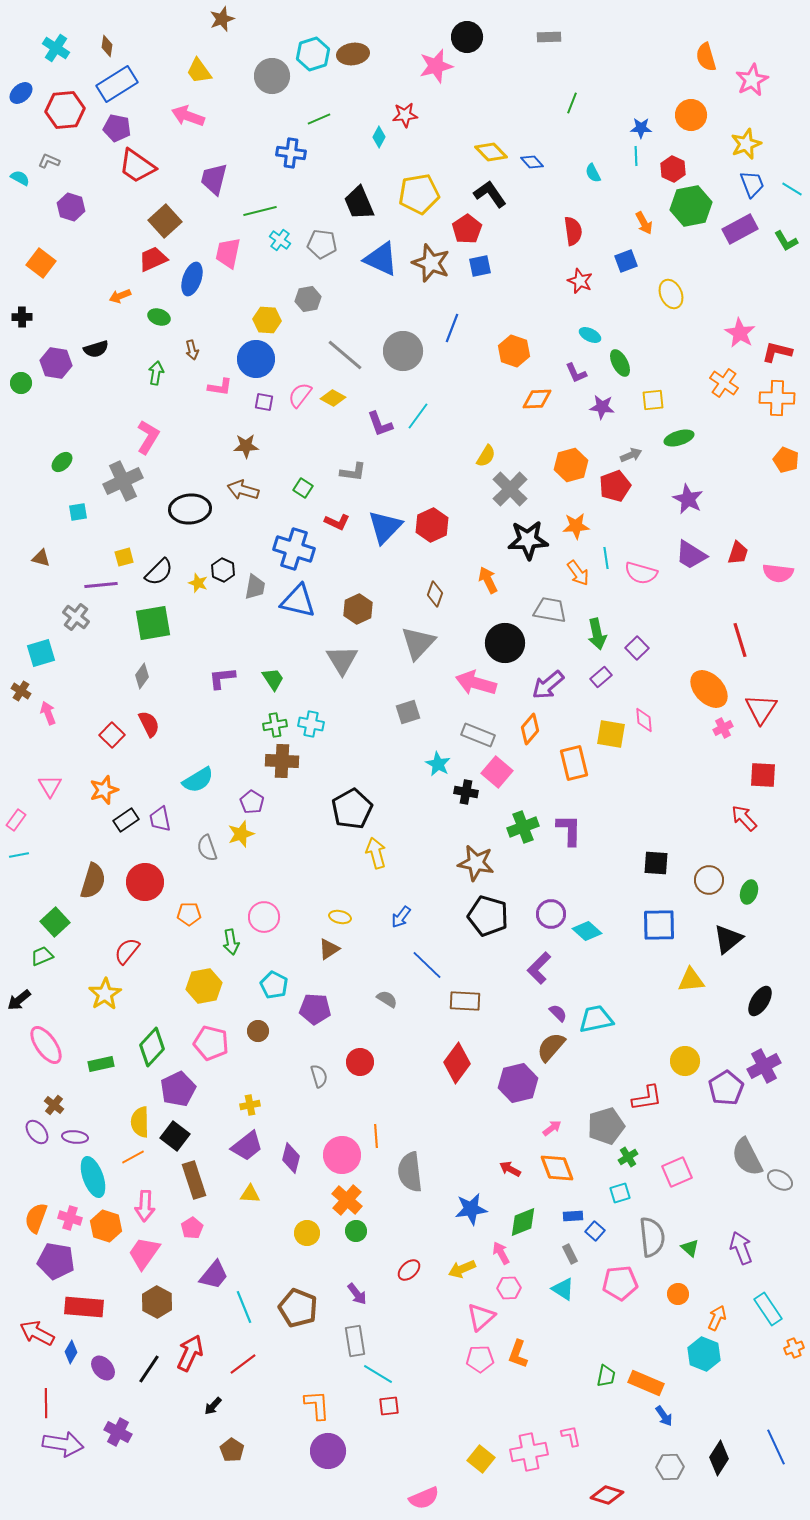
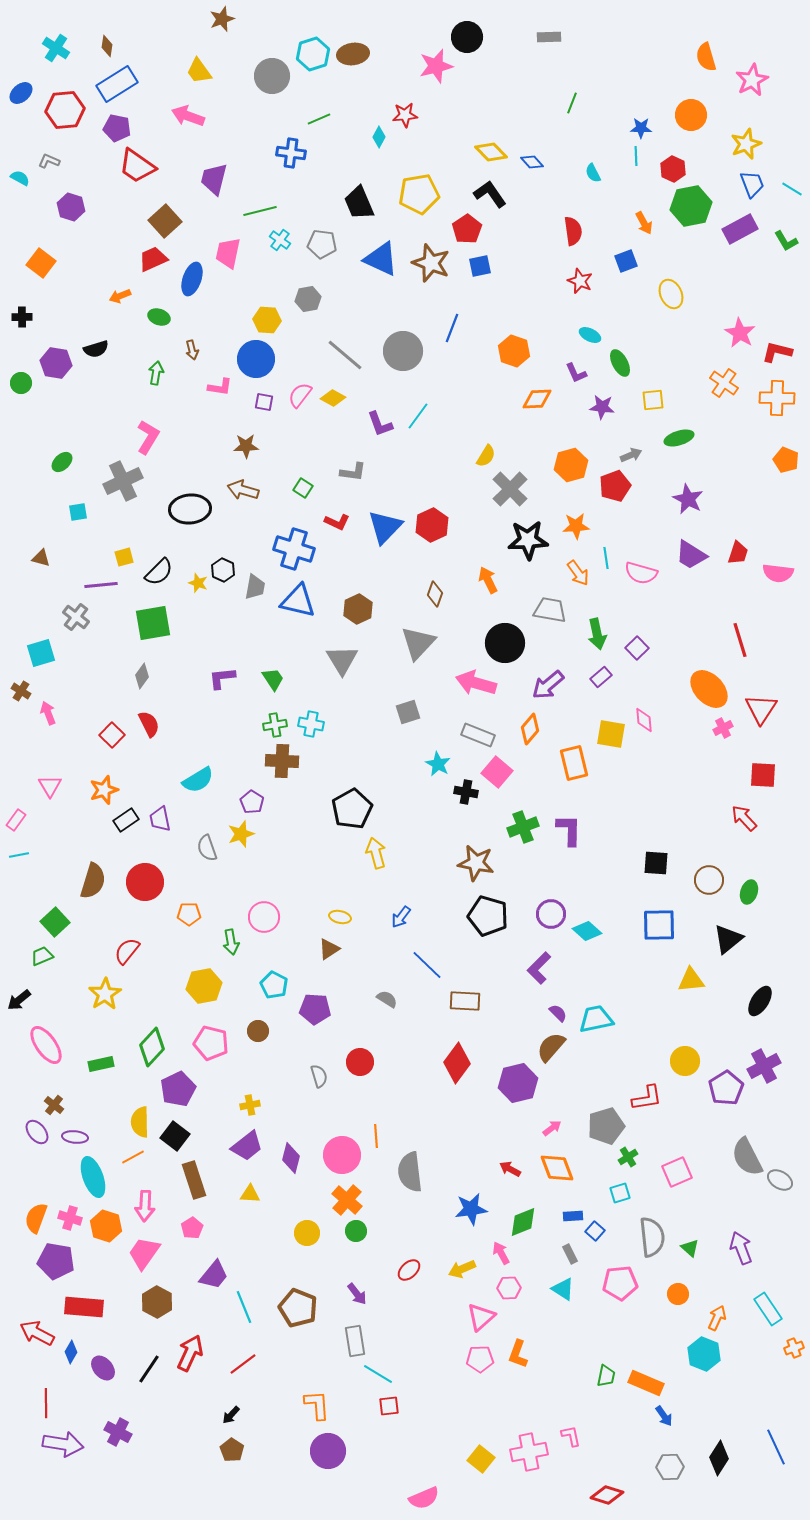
black arrow at (213, 1406): moved 18 px right, 9 px down
